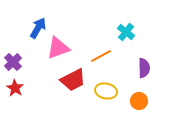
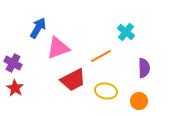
purple cross: moved 1 px down; rotated 18 degrees counterclockwise
